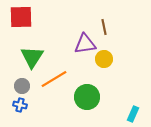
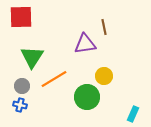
yellow circle: moved 17 px down
